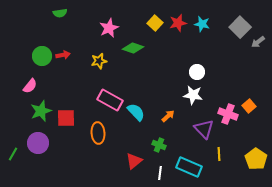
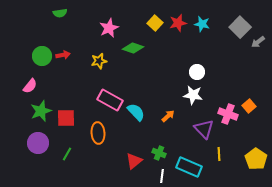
green cross: moved 8 px down
green line: moved 54 px right
white line: moved 2 px right, 3 px down
